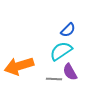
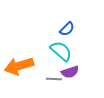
blue semicircle: moved 1 px left, 1 px up
cyan semicircle: rotated 75 degrees clockwise
purple semicircle: rotated 78 degrees counterclockwise
